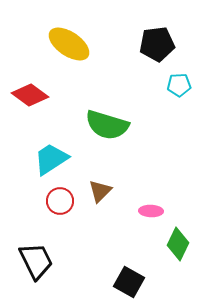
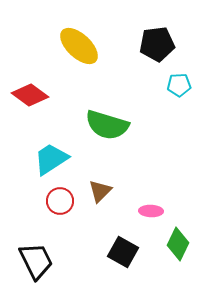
yellow ellipse: moved 10 px right, 2 px down; rotated 9 degrees clockwise
black square: moved 6 px left, 30 px up
